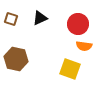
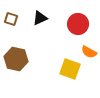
orange semicircle: moved 5 px right, 6 px down; rotated 21 degrees clockwise
